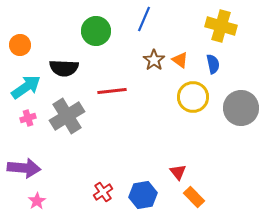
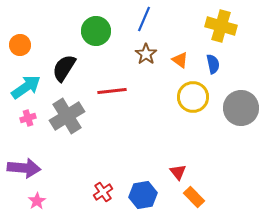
brown star: moved 8 px left, 6 px up
black semicircle: rotated 120 degrees clockwise
